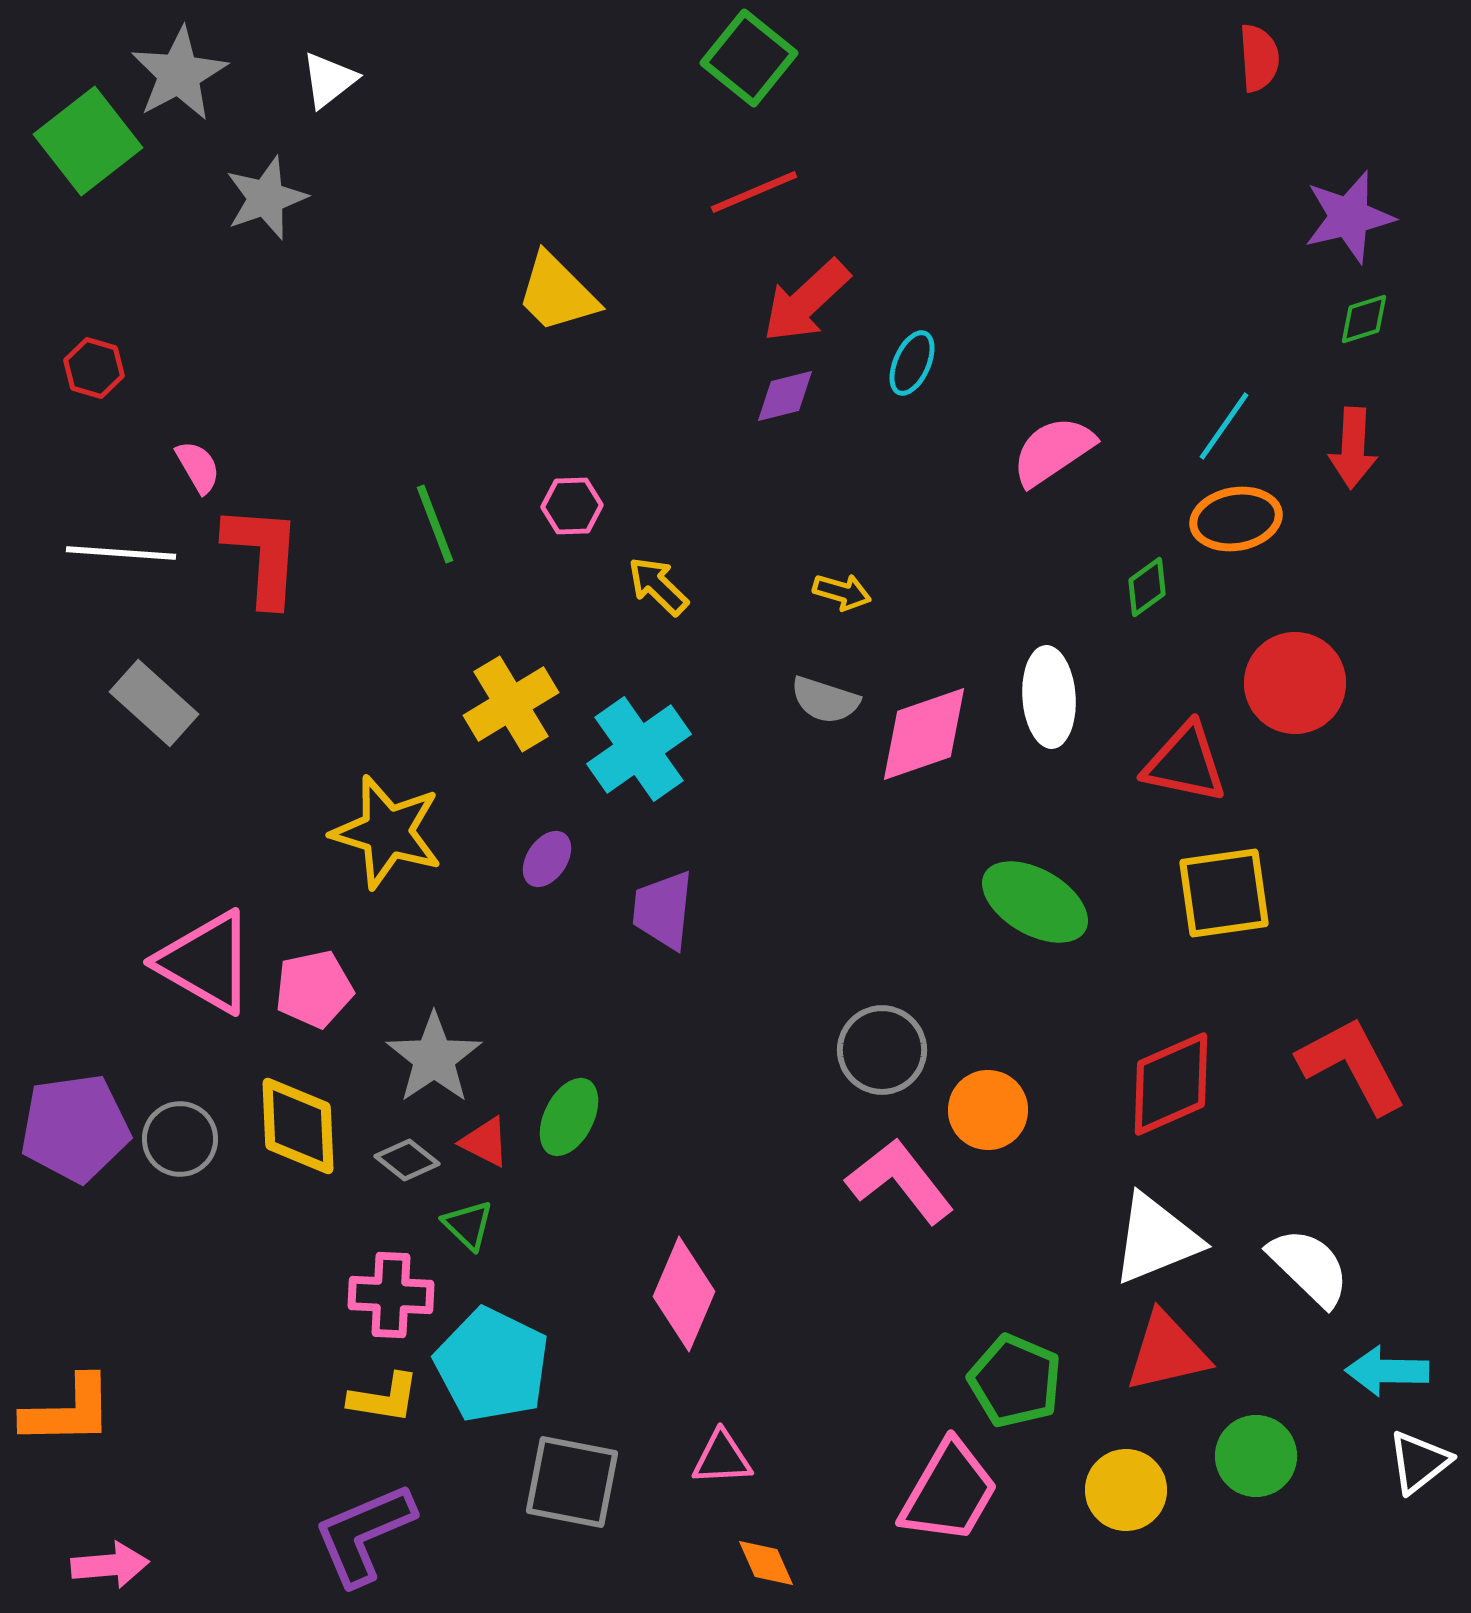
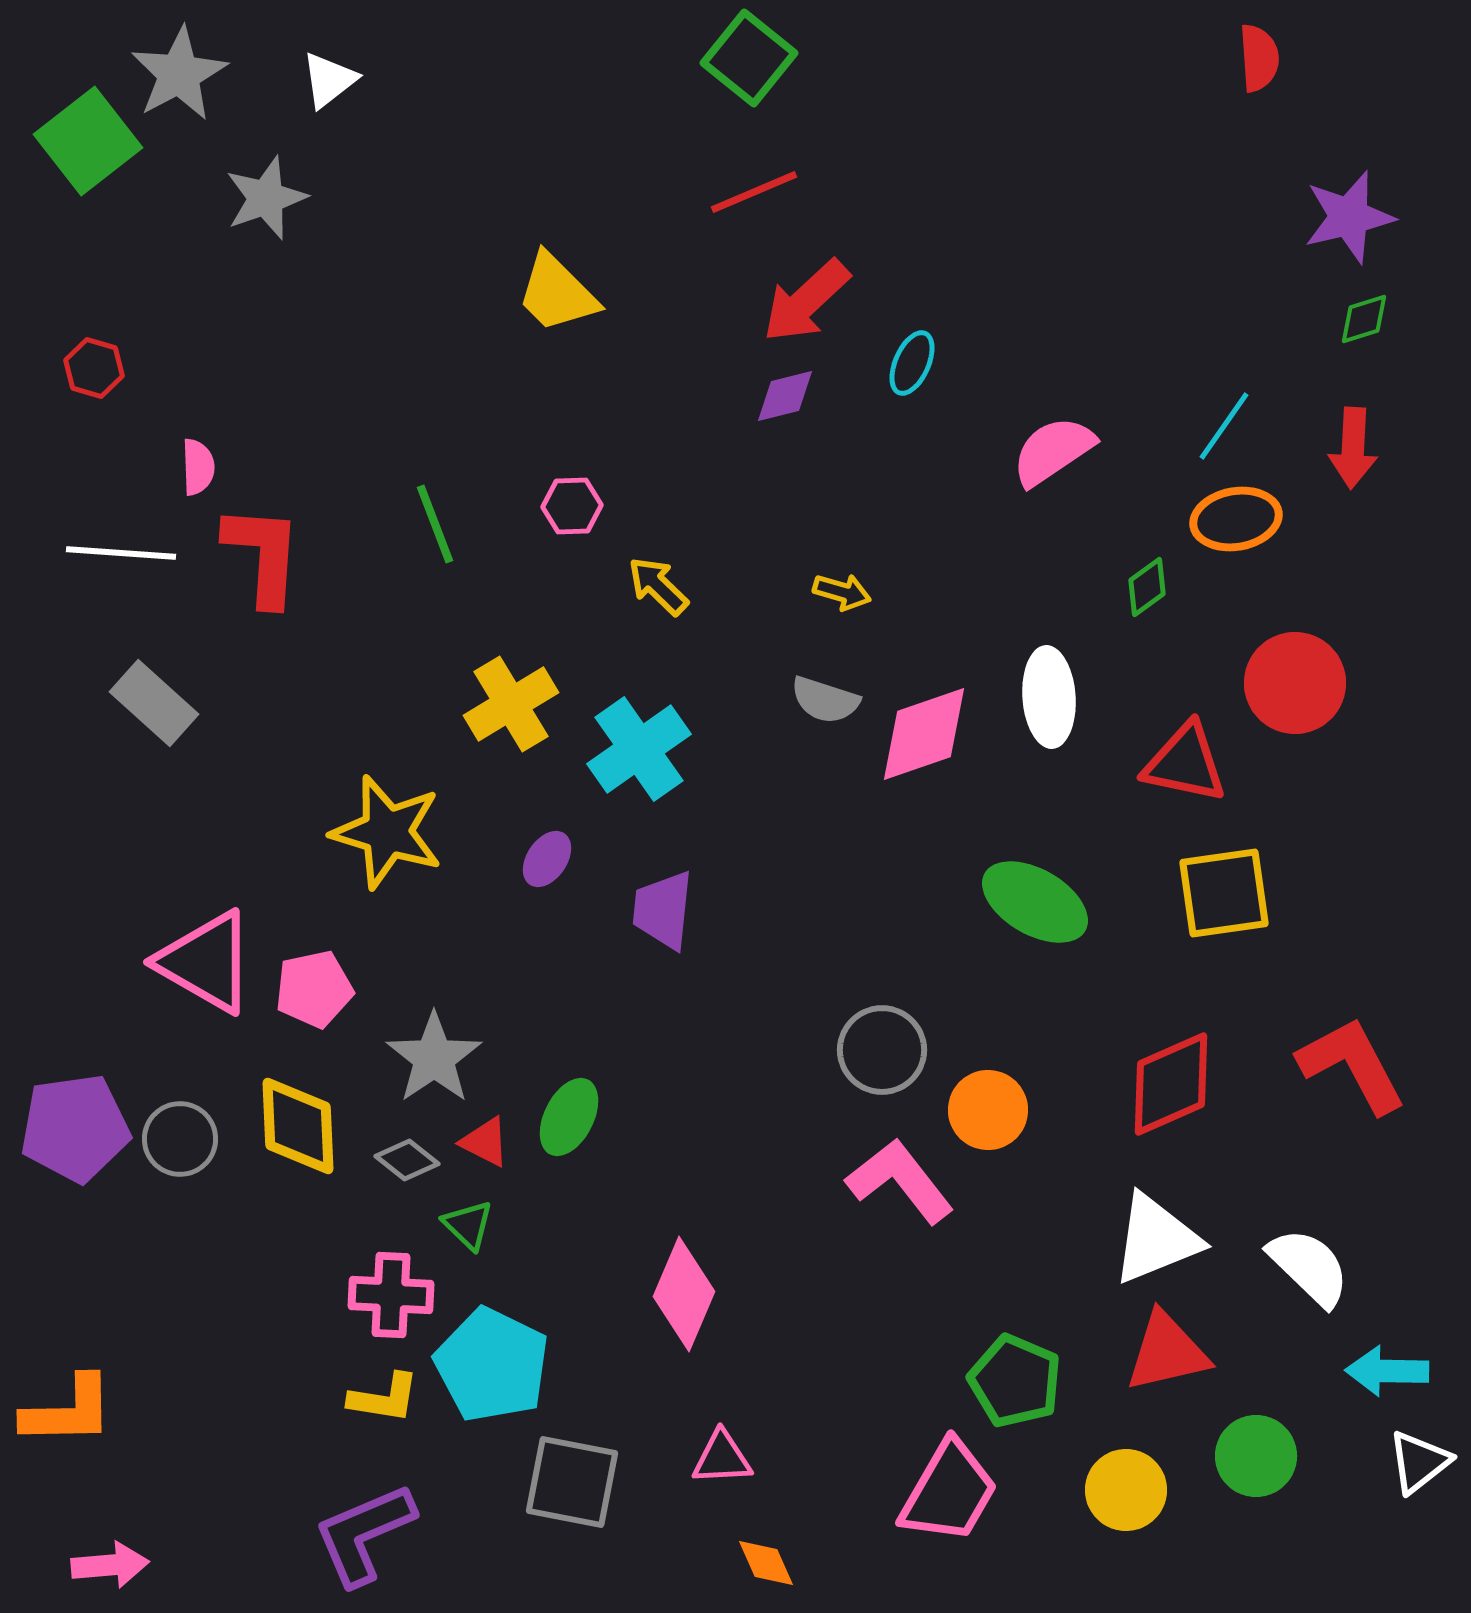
pink semicircle at (198, 467): rotated 28 degrees clockwise
